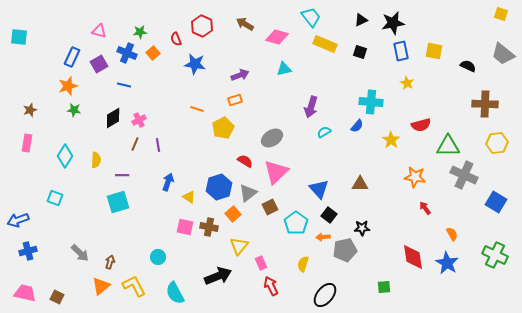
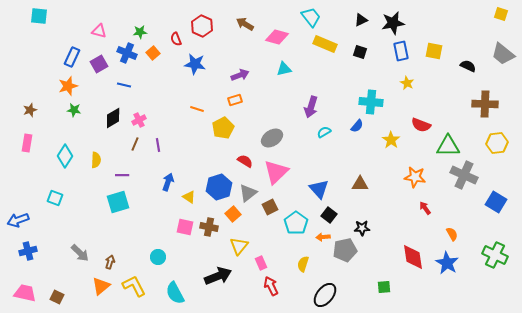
cyan square at (19, 37): moved 20 px right, 21 px up
red semicircle at (421, 125): rotated 36 degrees clockwise
